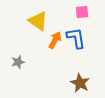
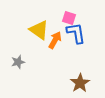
pink square: moved 13 px left, 6 px down; rotated 24 degrees clockwise
yellow triangle: moved 1 px right, 9 px down
blue L-shape: moved 5 px up
brown star: rotated 12 degrees clockwise
